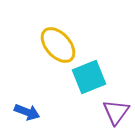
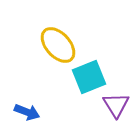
purple triangle: moved 7 px up; rotated 8 degrees counterclockwise
